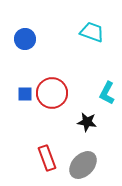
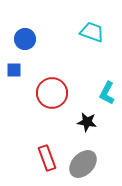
blue square: moved 11 px left, 24 px up
gray ellipse: moved 1 px up
